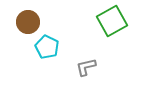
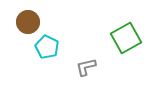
green square: moved 14 px right, 17 px down
